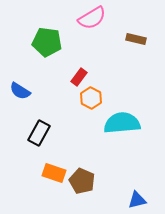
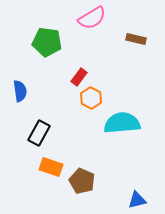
blue semicircle: rotated 130 degrees counterclockwise
orange rectangle: moved 3 px left, 6 px up
